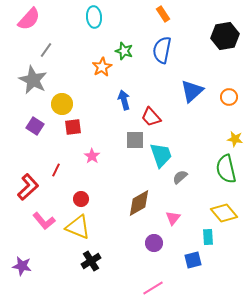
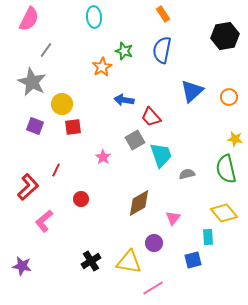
pink semicircle: rotated 15 degrees counterclockwise
gray star: moved 1 px left, 2 px down
blue arrow: rotated 66 degrees counterclockwise
purple square: rotated 12 degrees counterclockwise
gray square: rotated 30 degrees counterclockwise
pink star: moved 11 px right, 1 px down
gray semicircle: moved 7 px right, 3 px up; rotated 28 degrees clockwise
pink L-shape: rotated 90 degrees clockwise
yellow triangle: moved 51 px right, 35 px down; rotated 12 degrees counterclockwise
